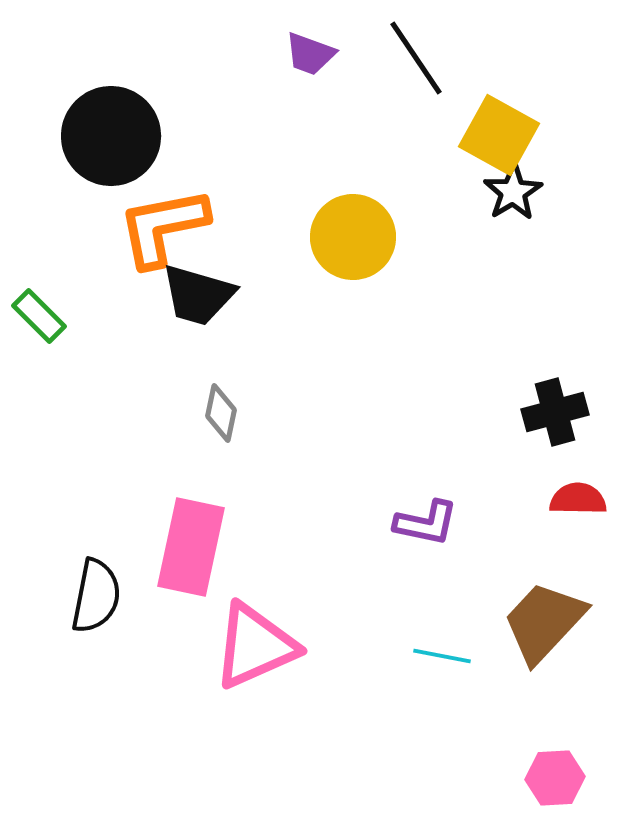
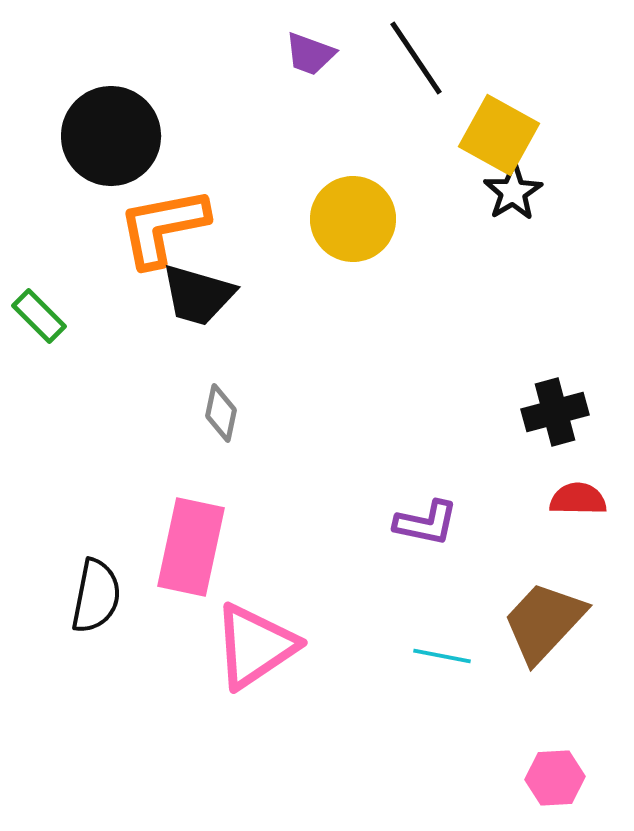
yellow circle: moved 18 px up
pink triangle: rotated 10 degrees counterclockwise
